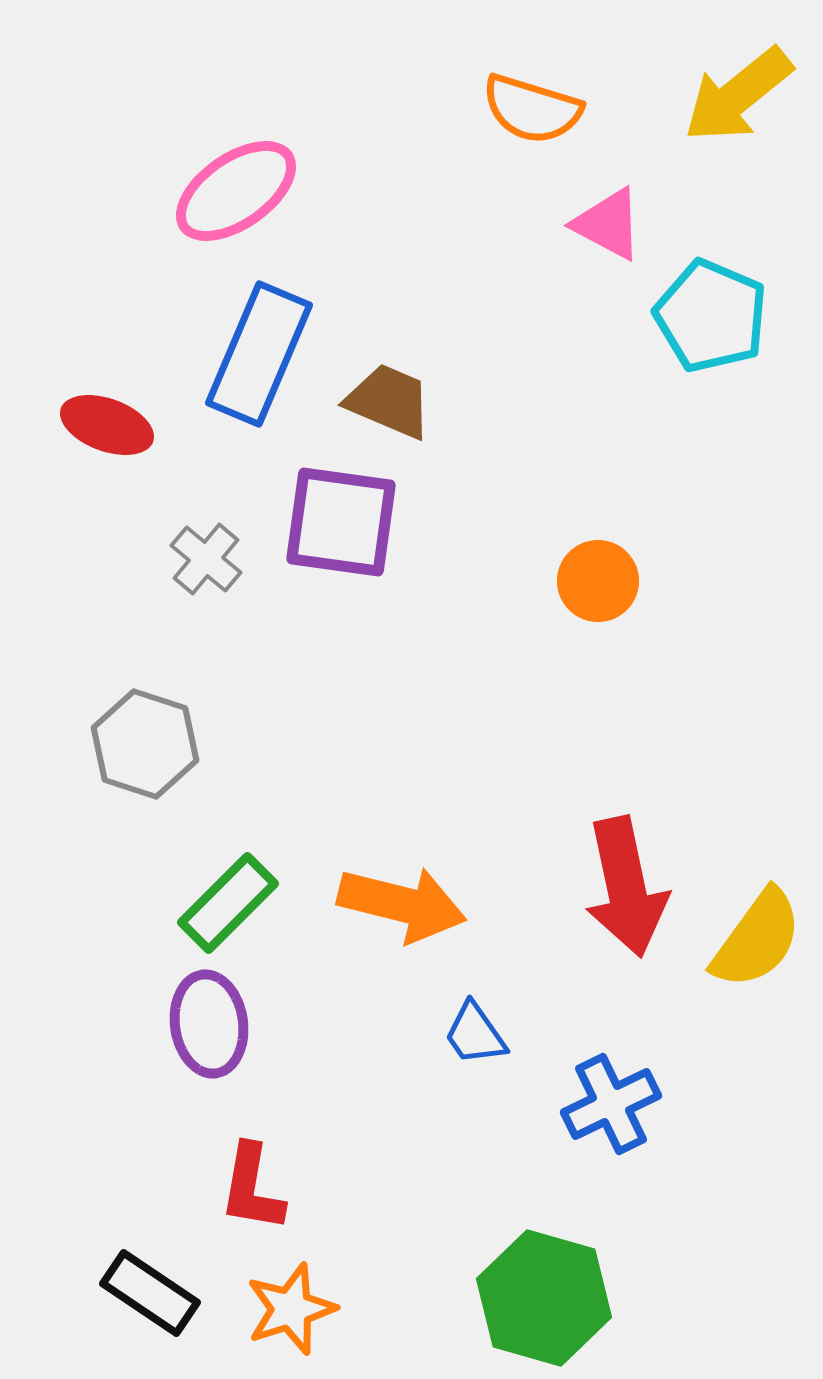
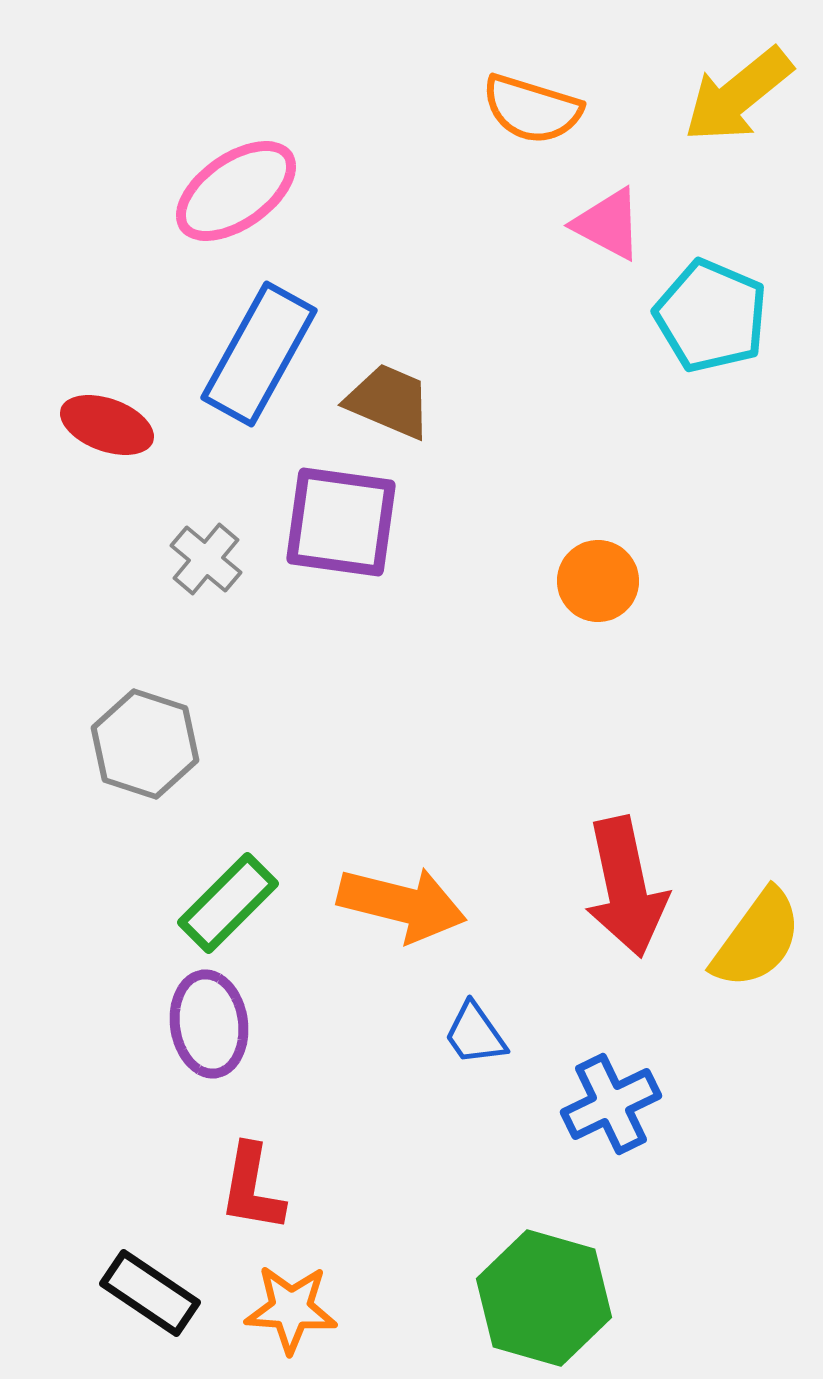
blue rectangle: rotated 6 degrees clockwise
orange star: rotated 22 degrees clockwise
